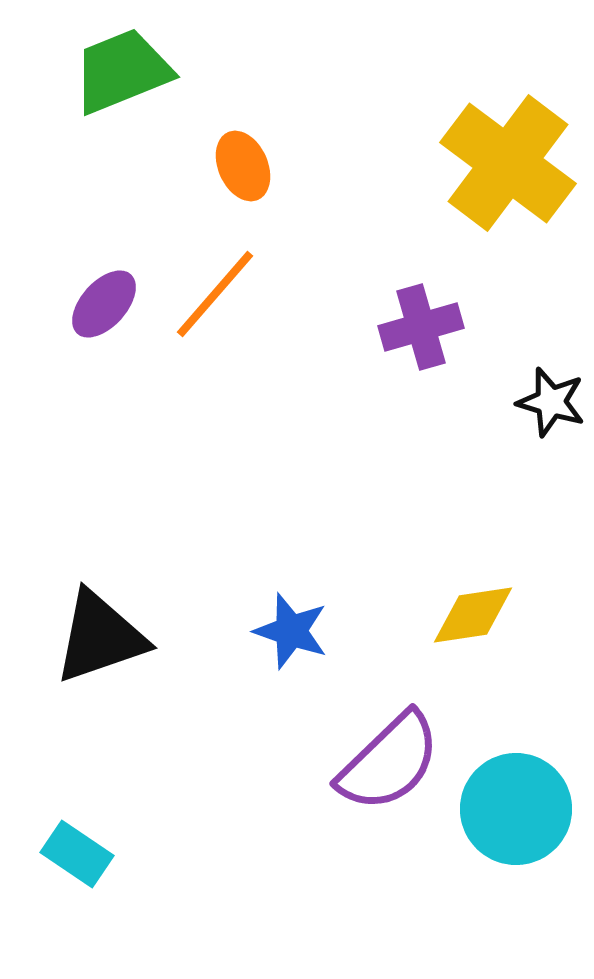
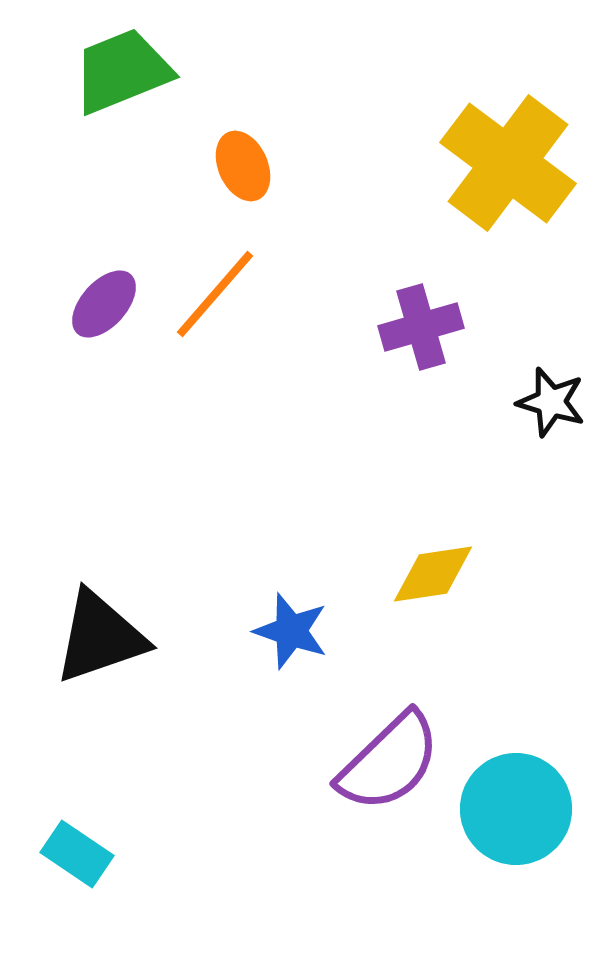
yellow diamond: moved 40 px left, 41 px up
